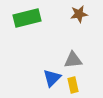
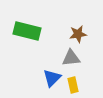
brown star: moved 1 px left, 20 px down
green rectangle: moved 13 px down; rotated 28 degrees clockwise
gray triangle: moved 2 px left, 2 px up
